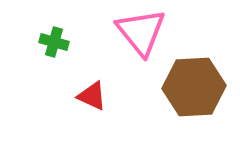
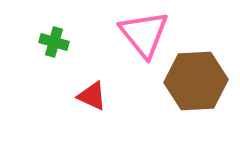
pink triangle: moved 3 px right, 2 px down
brown hexagon: moved 2 px right, 6 px up
